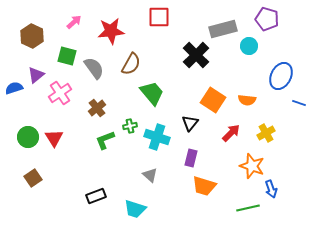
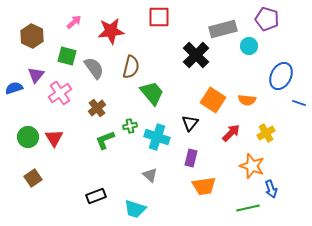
brown semicircle: moved 3 px down; rotated 15 degrees counterclockwise
purple triangle: rotated 12 degrees counterclockwise
orange trapezoid: rotated 25 degrees counterclockwise
